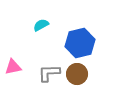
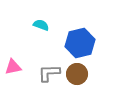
cyan semicircle: rotated 49 degrees clockwise
